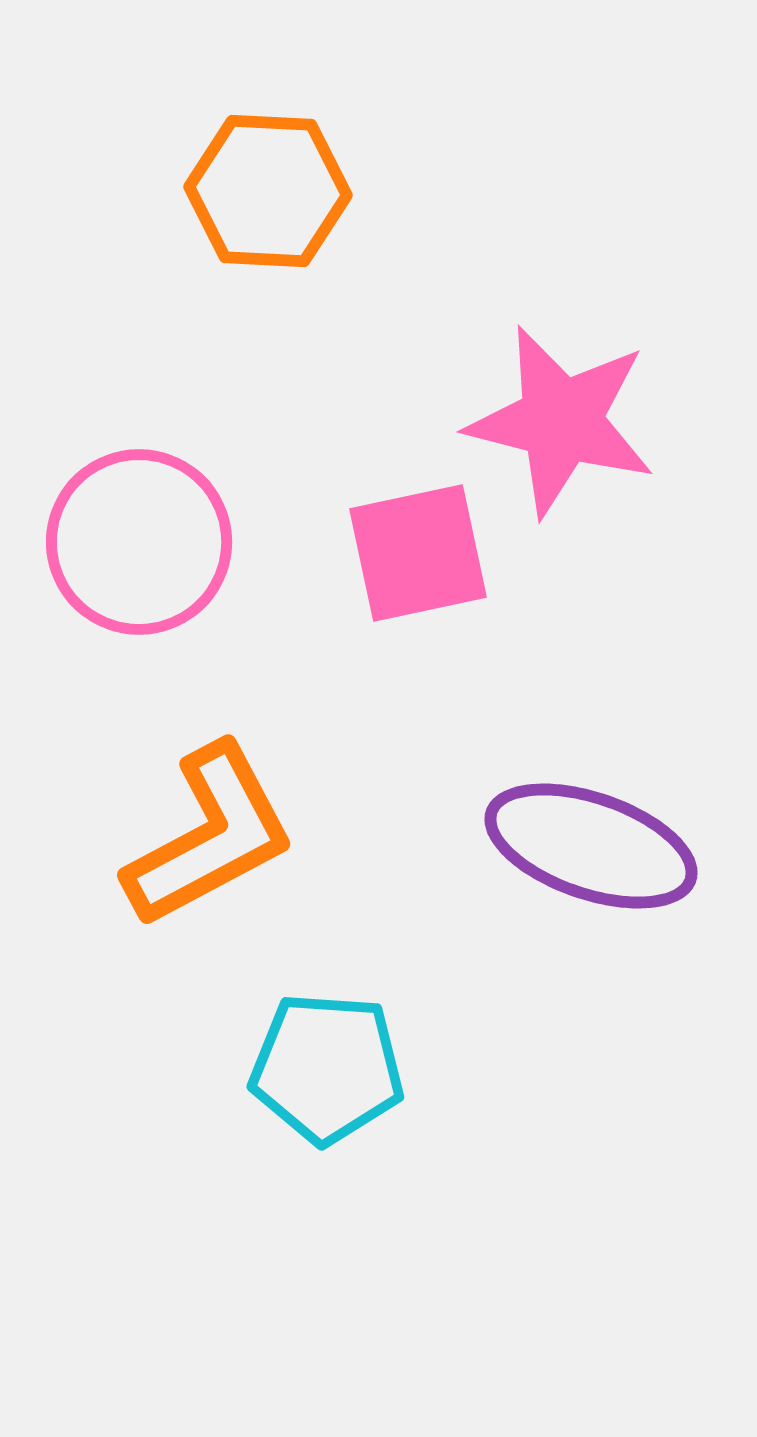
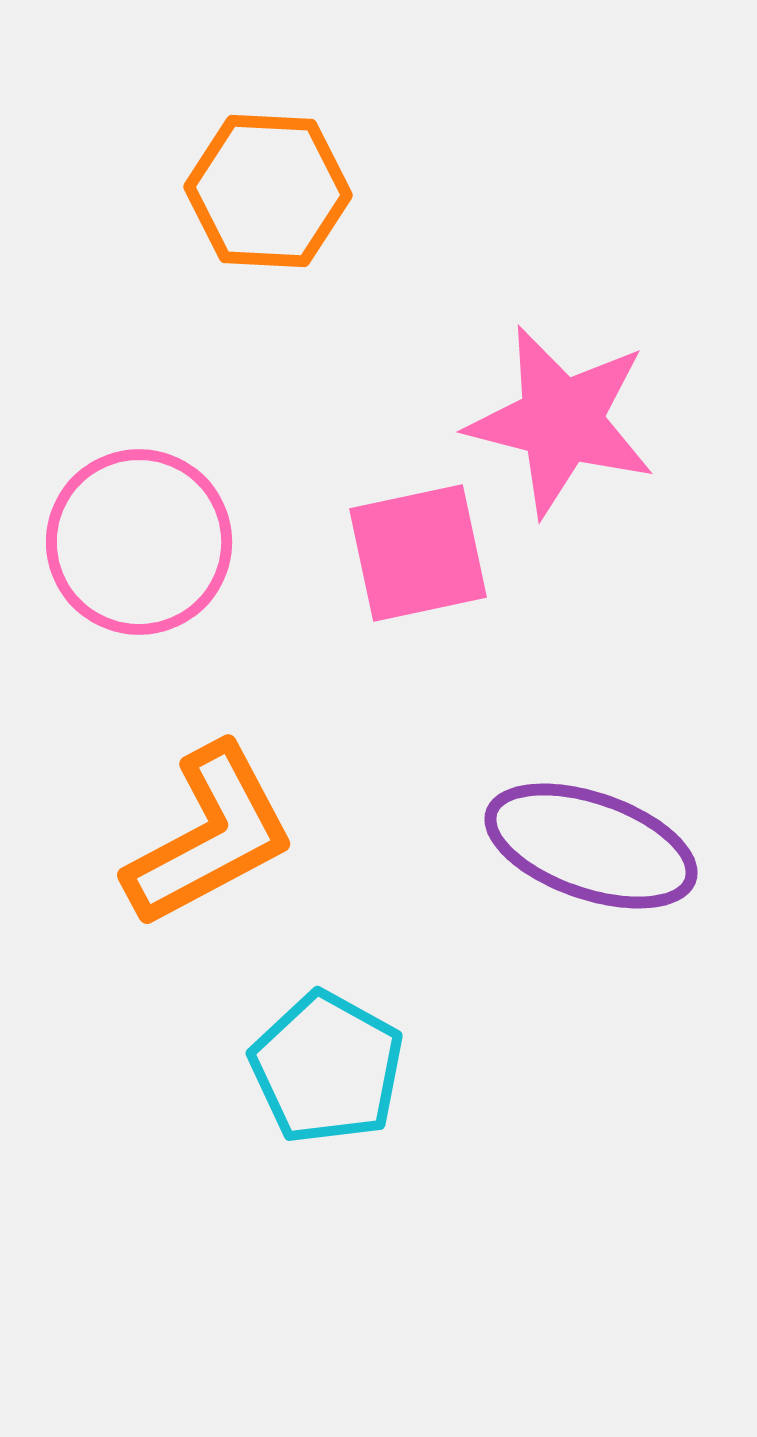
cyan pentagon: rotated 25 degrees clockwise
